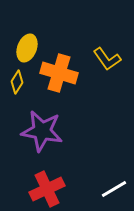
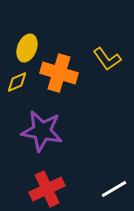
yellow diamond: rotated 35 degrees clockwise
